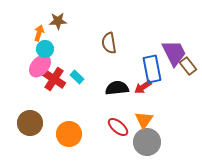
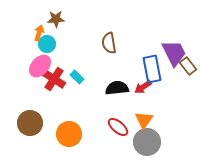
brown star: moved 2 px left, 2 px up
cyan circle: moved 2 px right, 5 px up
